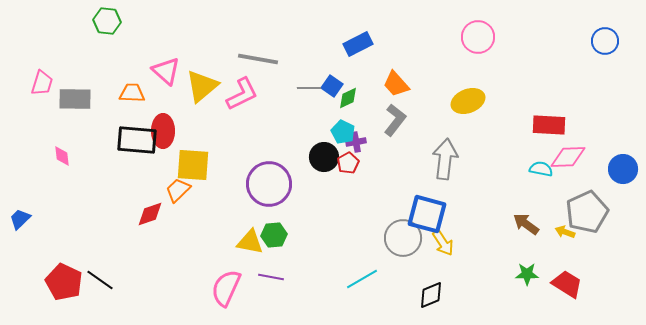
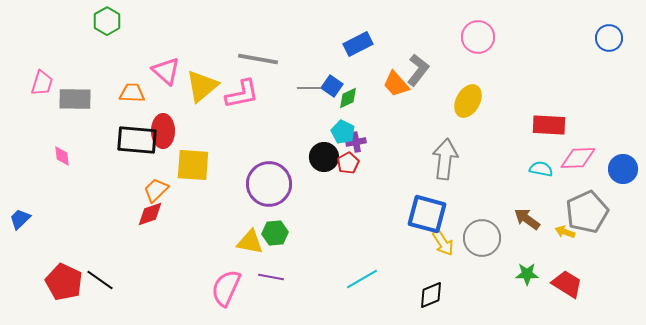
green hexagon at (107, 21): rotated 24 degrees clockwise
blue circle at (605, 41): moved 4 px right, 3 px up
pink L-shape at (242, 94): rotated 15 degrees clockwise
yellow ellipse at (468, 101): rotated 40 degrees counterclockwise
gray L-shape at (395, 120): moved 23 px right, 50 px up
pink diamond at (568, 157): moved 10 px right, 1 px down
orange trapezoid at (178, 190): moved 22 px left
brown arrow at (526, 224): moved 1 px right, 5 px up
green hexagon at (274, 235): moved 1 px right, 2 px up
gray circle at (403, 238): moved 79 px right
